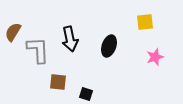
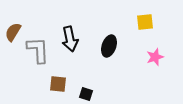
brown square: moved 2 px down
